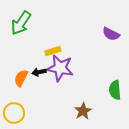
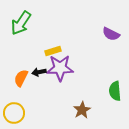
purple star: rotated 12 degrees counterclockwise
green semicircle: moved 1 px down
brown star: moved 1 px left, 1 px up
